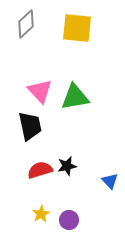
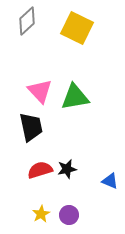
gray diamond: moved 1 px right, 3 px up
yellow square: rotated 20 degrees clockwise
black trapezoid: moved 1 px right, 1 px down
black star: moved 3 px down
blue triangle: rotated 24 degrees counterclockwise
purple circle: moved 5 px up
